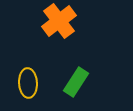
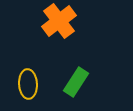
yellow ellipse: moved 1 px down
